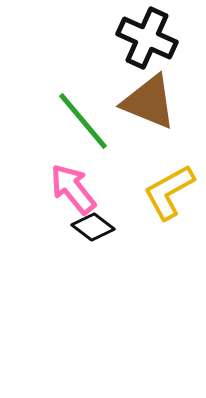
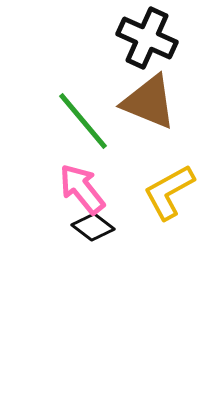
pink arrow: moved 9 px right
